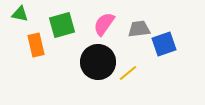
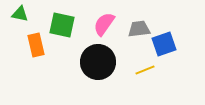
green square: rotated 28 degrees clockwise
yellow line: moved 17 px right, 3 px up; rotated 18 degrees clockwise
